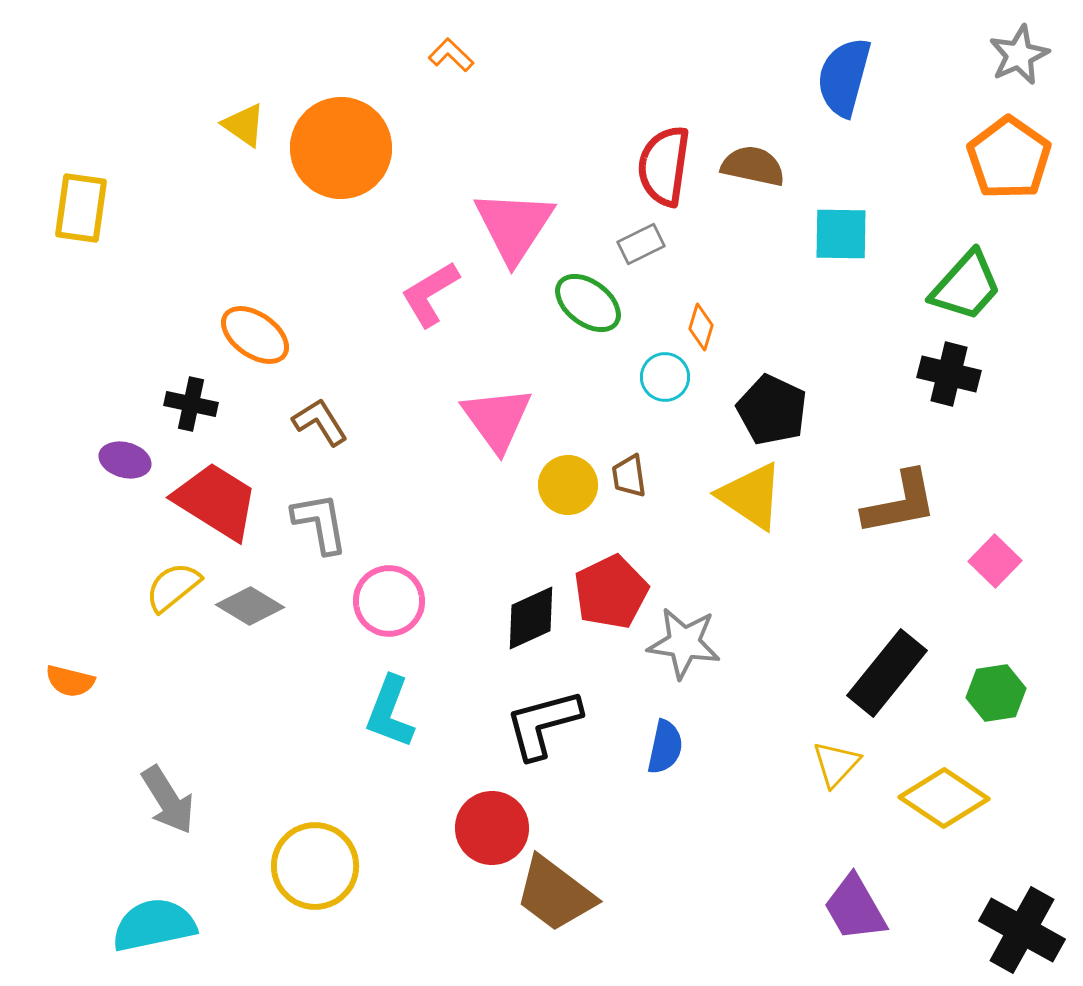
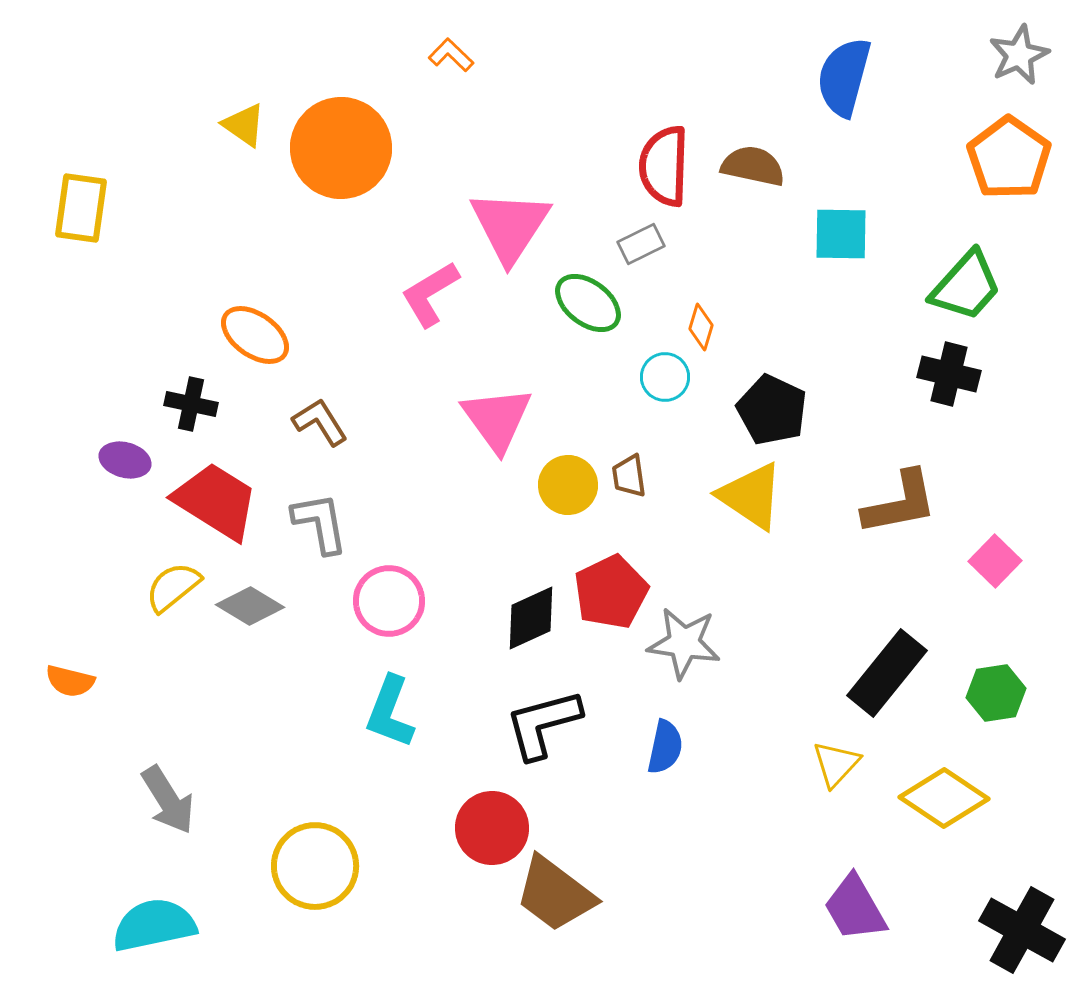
red semicircle at (664, 166): rotated 6 degrees counterclockwise
pink triangle at (514, 226): moved 4 px left
